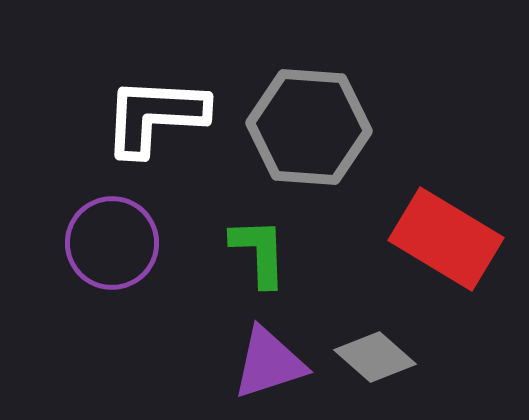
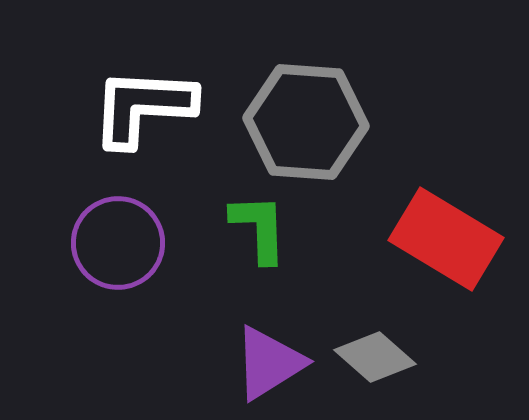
white L-shape: moved 12 px left, 9 px up
gray hexagon: moved 3 px left, 5 px up
purple circle: moved 6 px right
green L-shape: moved 24 px up
purple triangle: rotated 14 degrees counterclockwise
